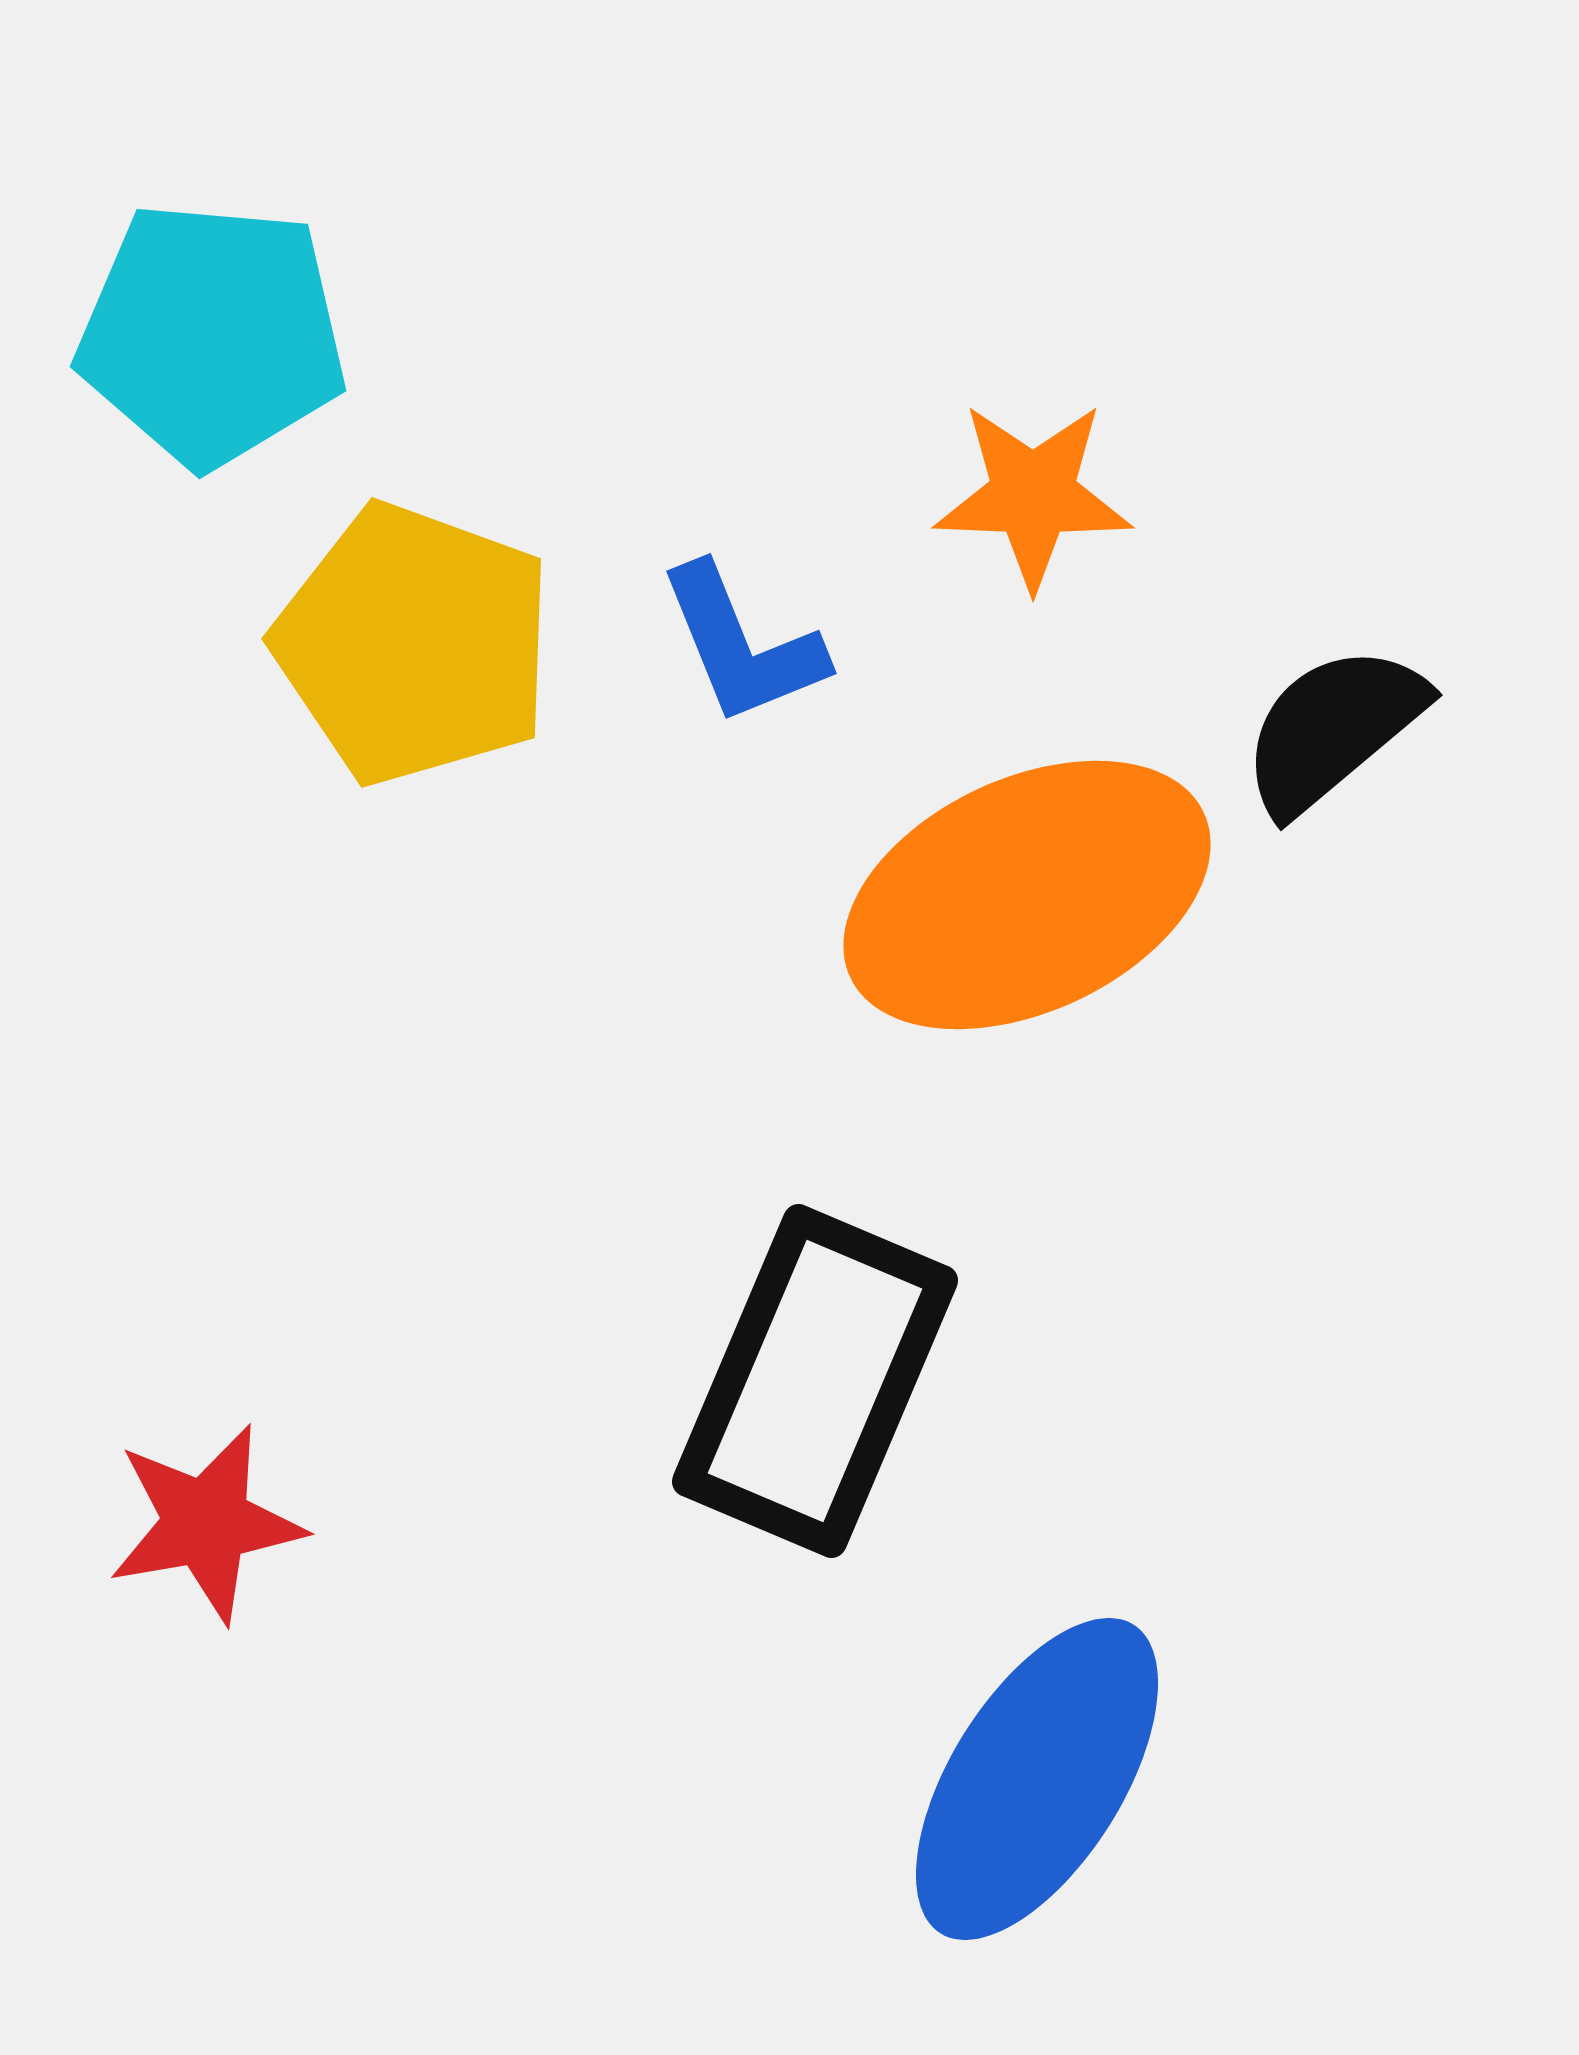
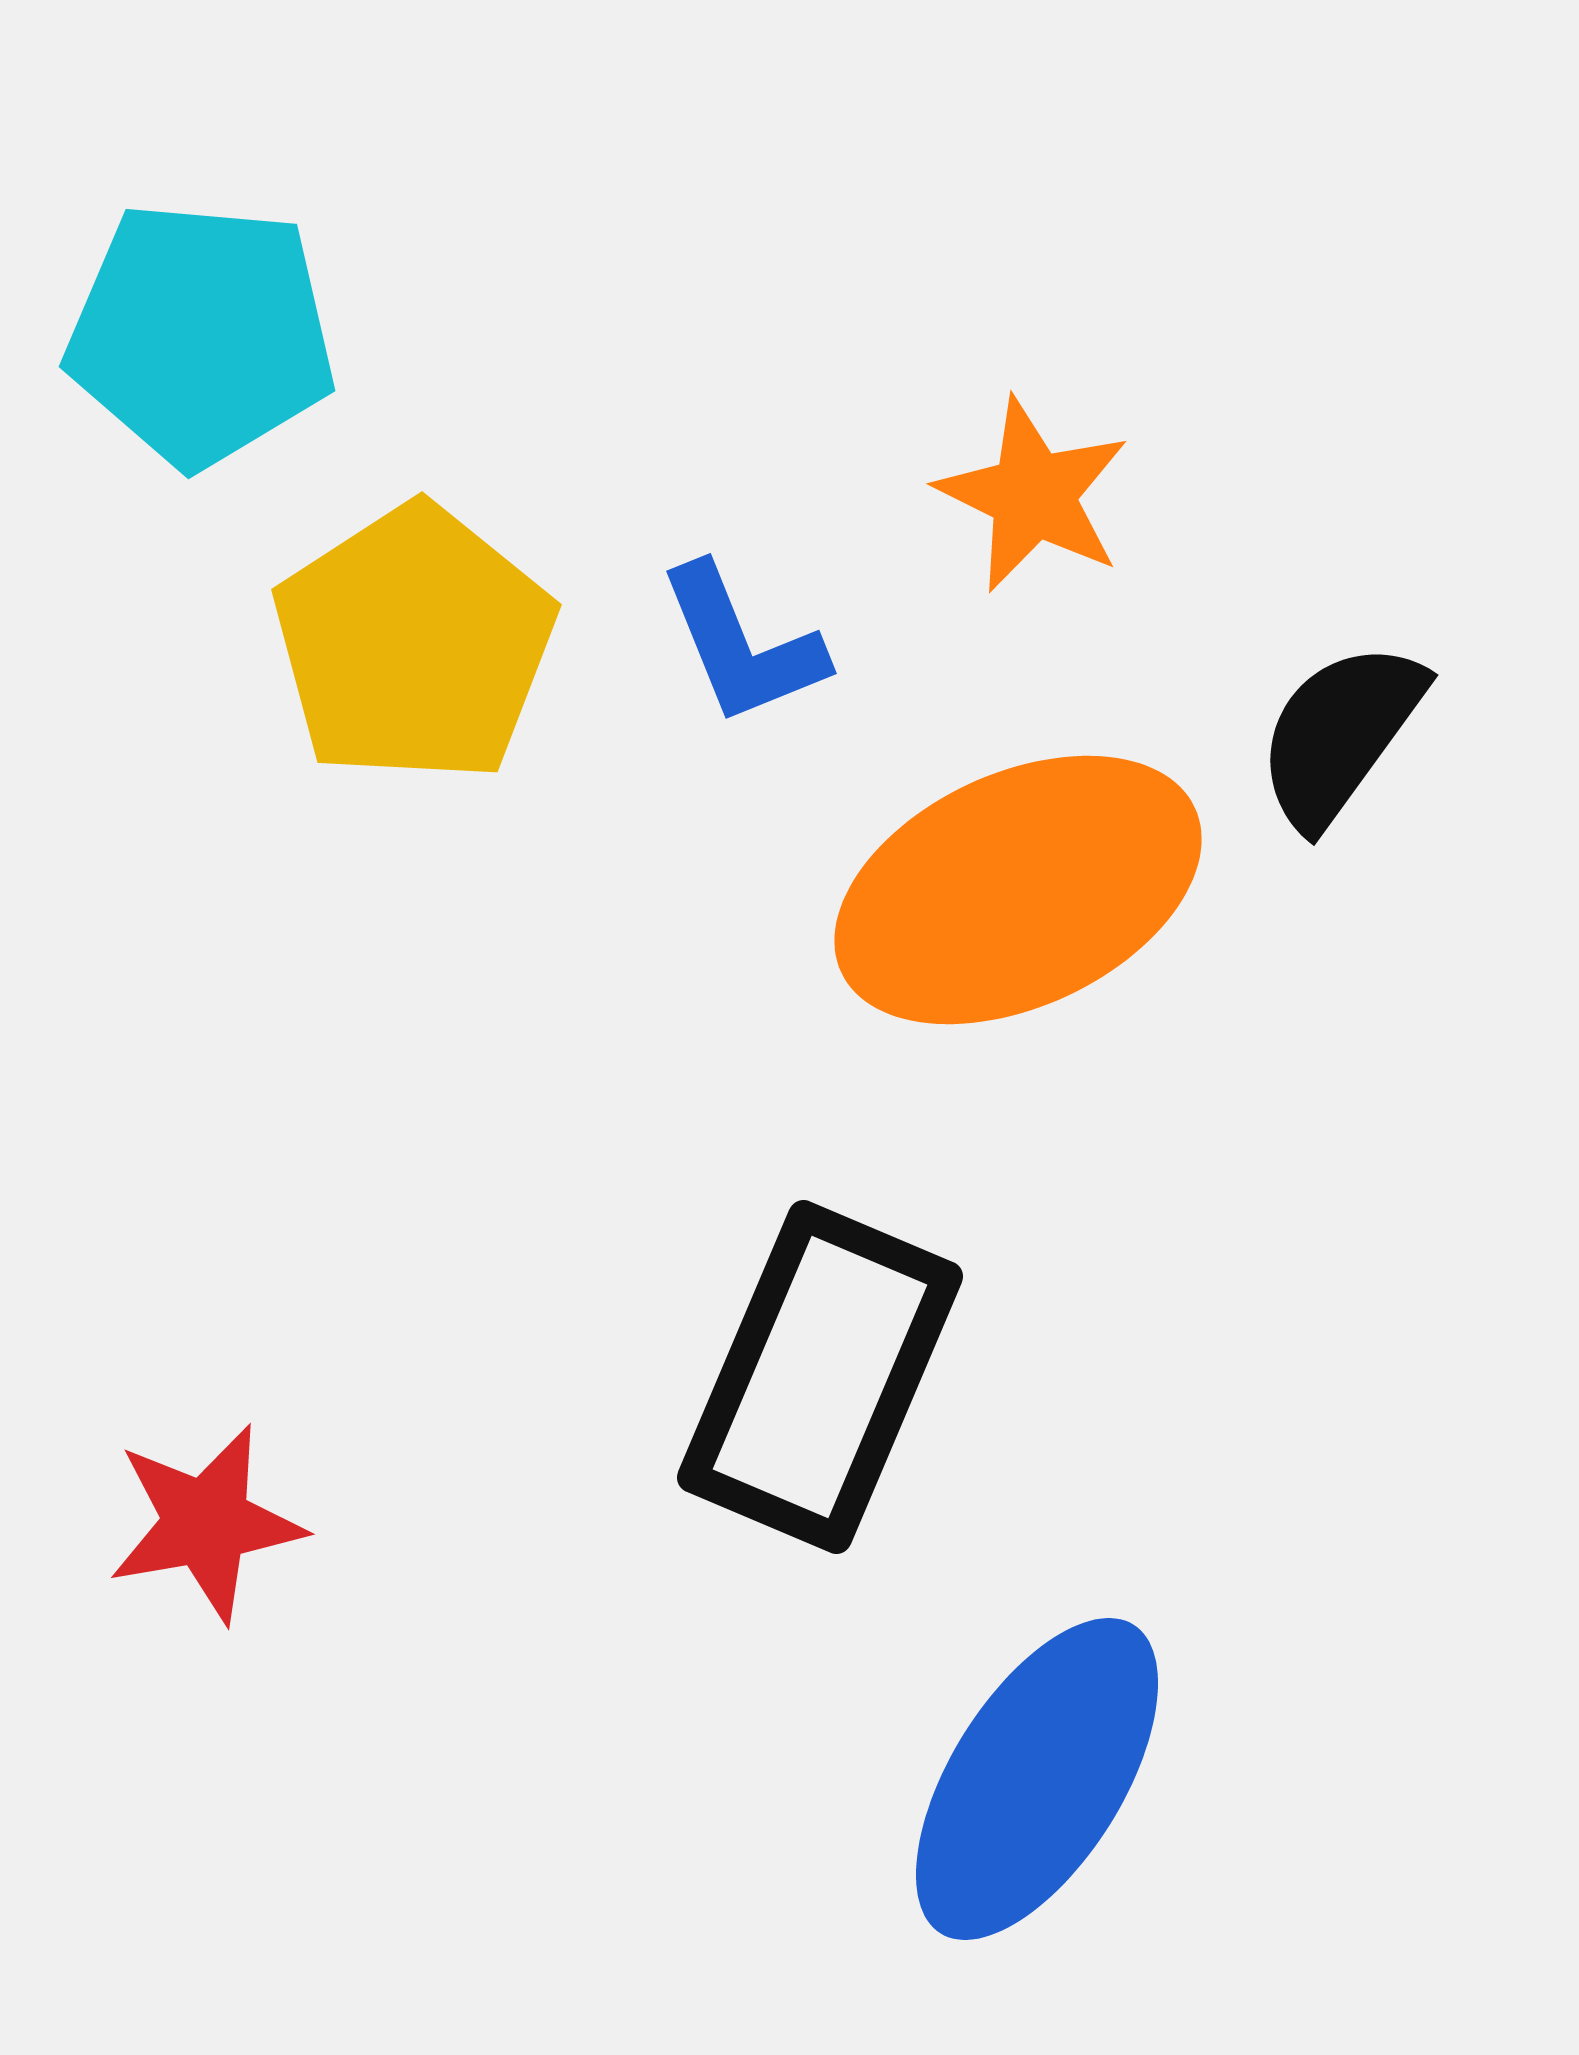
cyan pentagon: moved 11 px left
orange star: rotated 24 degrees clockwise
yellow pentagon: rotated 19 degrees clockwise
black semicircle: moved 7 px right, 5 px down; rotated 14 degrees counterclockwise
orange ellipse: moved 9 px left, 5 px up
black rectangle: moved 5 px right, 4 px up
